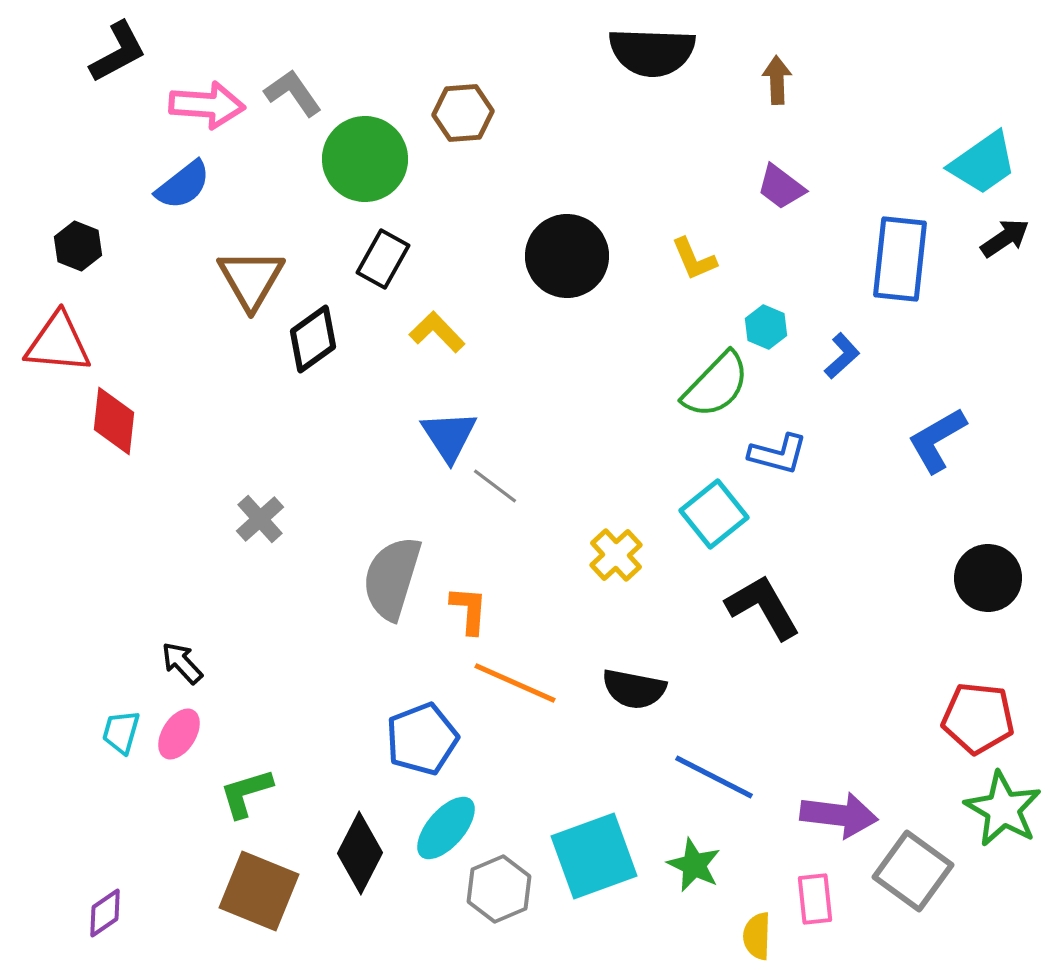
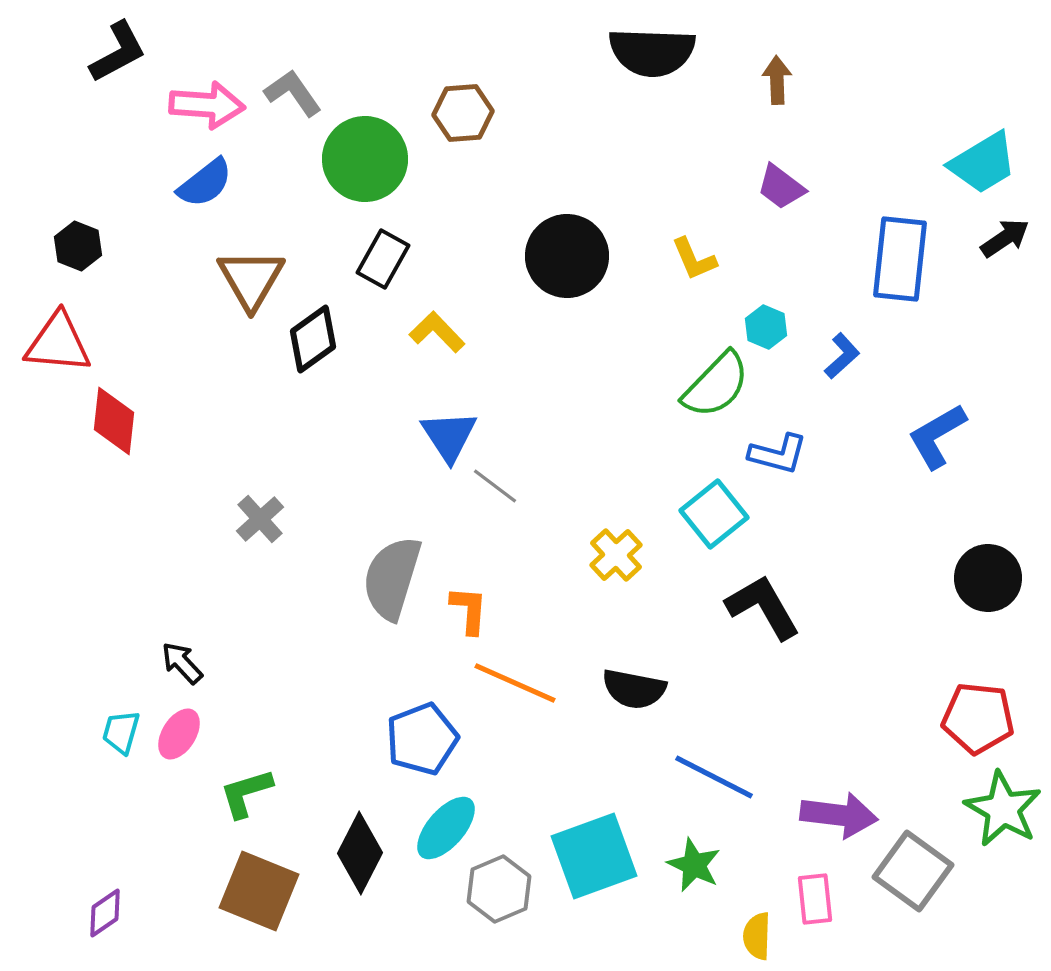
cyan trapezoid at (983, 163): rotated 4 degrees clockwise
blue semicircle at (183, 185): moved 22 px right, 2 px up
blue L-shape at (937, 440): moved 4 px up
